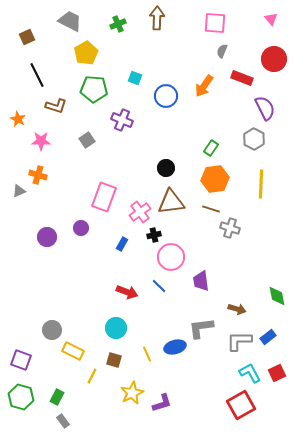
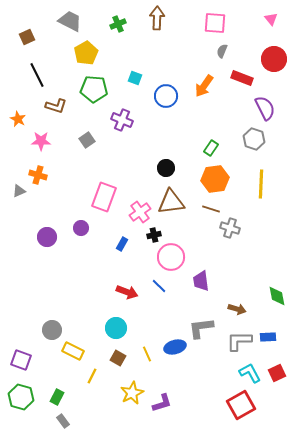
gray hexagon at (254, 139): rotated 10 degrees counterclockwise
blue rectangle at (268, 337): rotated 35 degrees clockwise
brown square at (114, 360): moved 4 px right, 2 px up; rotated 14 degrees clockwise
